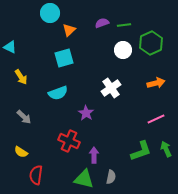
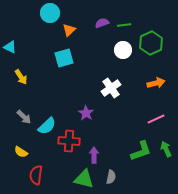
cyan semicircle: moved 11 px left, 33 px down; rotated 24 degrees counterclockwise
red cross: rotated 20 degrees counterclockwise
